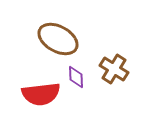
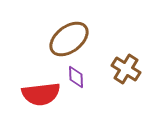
brown ellipse: moved 11 px right; rotated 66 degrees counterclockwise
brown cross: moved 12 px right
